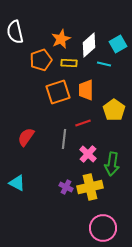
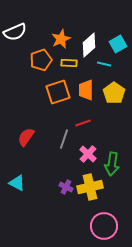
white semicircle: rotated 100 degrees counterclockwise
yellow pentagon: moved 17 px up
gray line: rotated 12 degrees clockwise
pink circle: moved 1 px right, 2 px up
